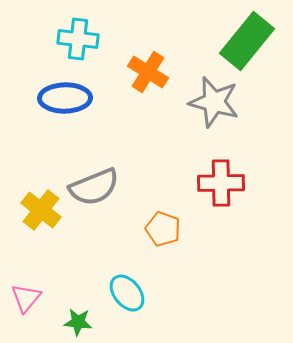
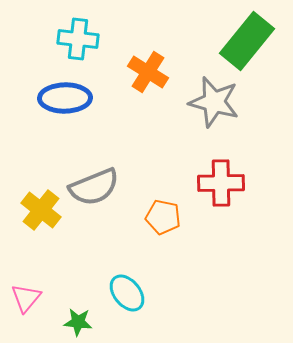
orange pentagon: moved 12 px up; rotated 8 degrees counterclockwise
